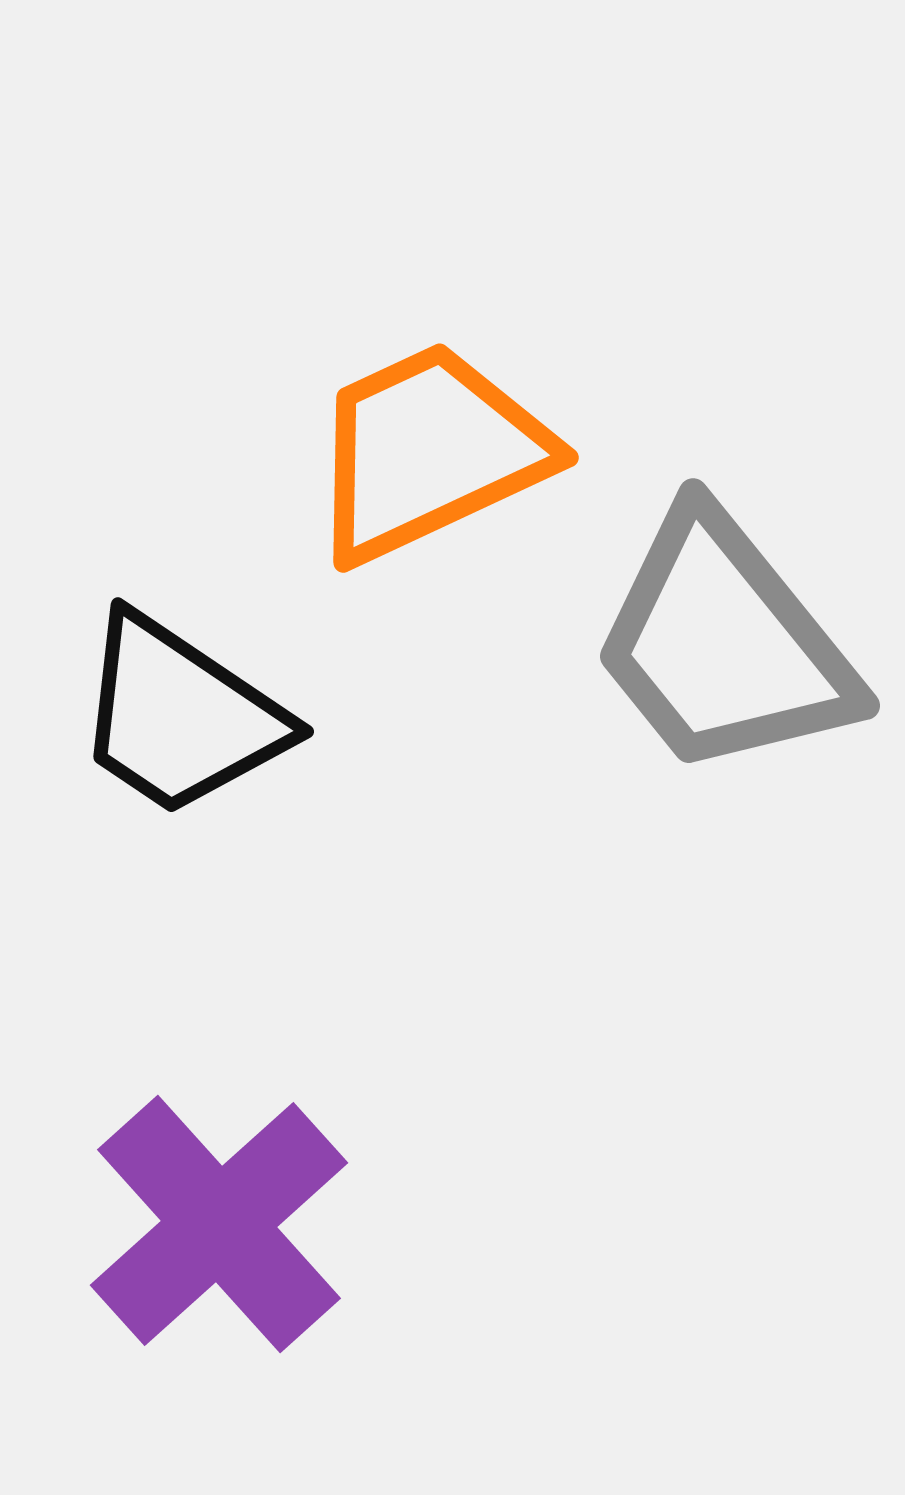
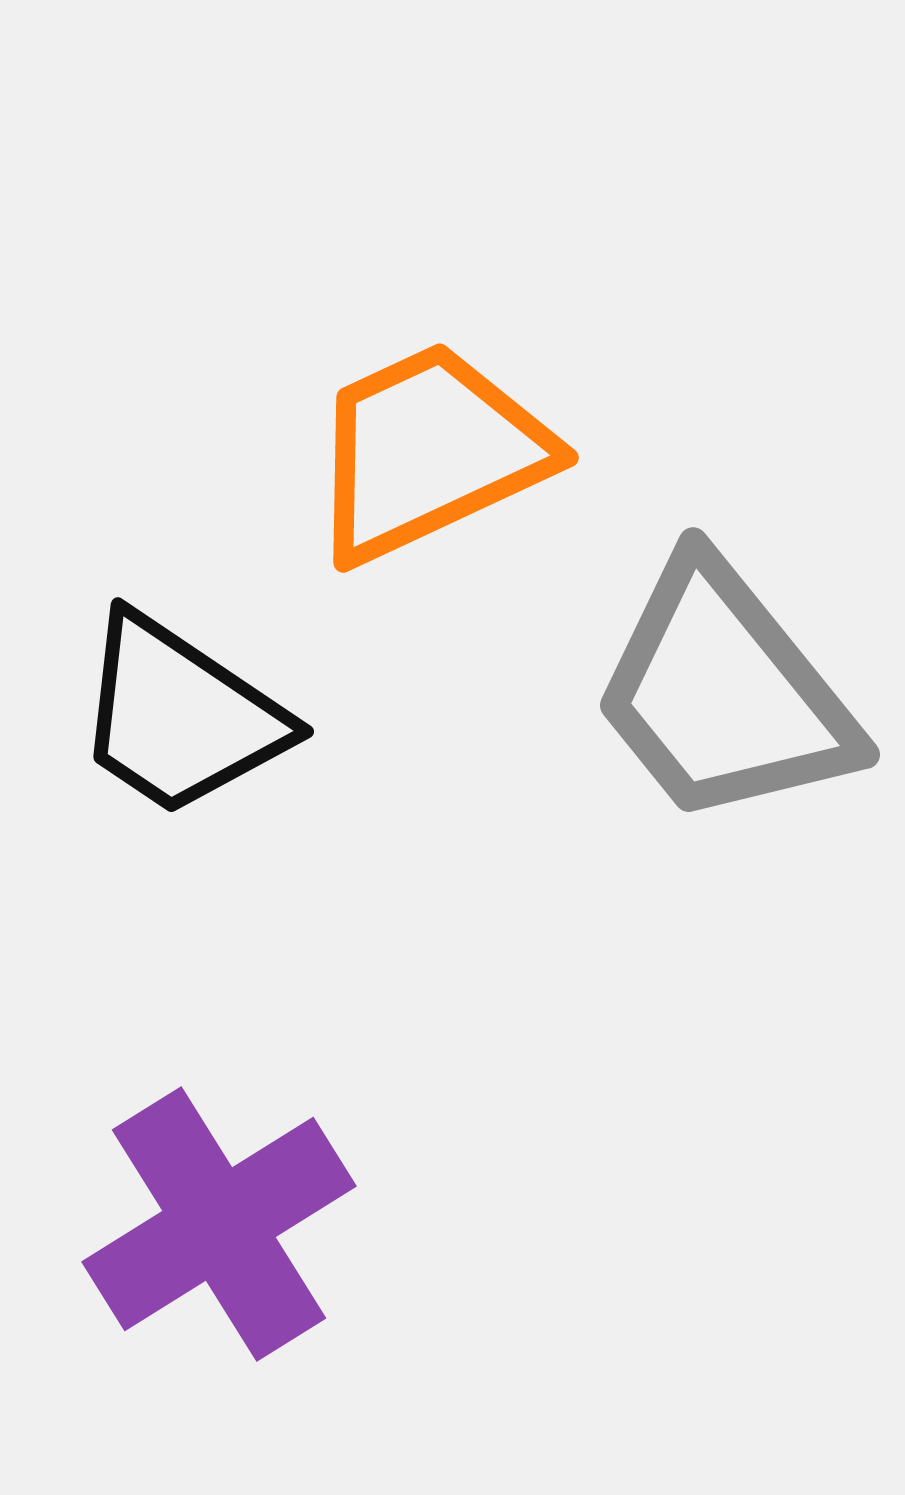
gray trapezoid: moved 49 px down
purple cross: rotated 10 degrees clockwise
